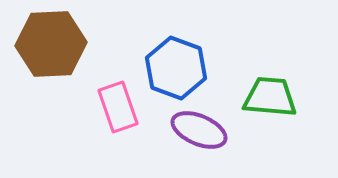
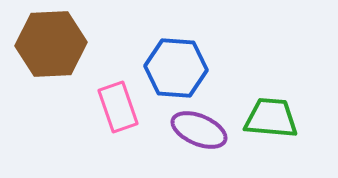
blue hexagon: rotated 16 degrees counterclockwise
green trapezoid: moved 1 px right, 21 px down
